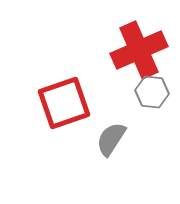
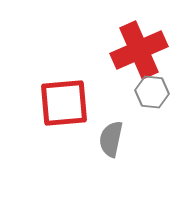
red square: rotated 14 degrees clockwise
gray semicircle: rotated 21 degrees counterclockwise
